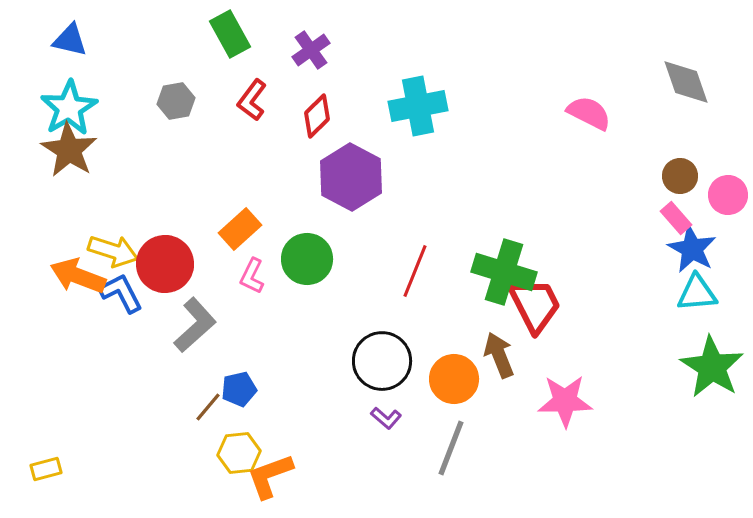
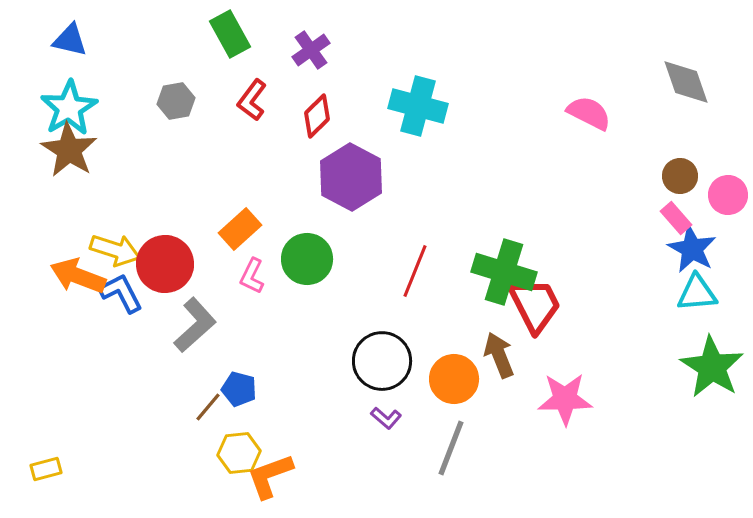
cyan cross: rotated 26 degrees clockwise
yellow arrow: moved 2 px right, 1 px up
blue pentagon: rotated 28 degrees clockwise
pink star: moved 2 px up
